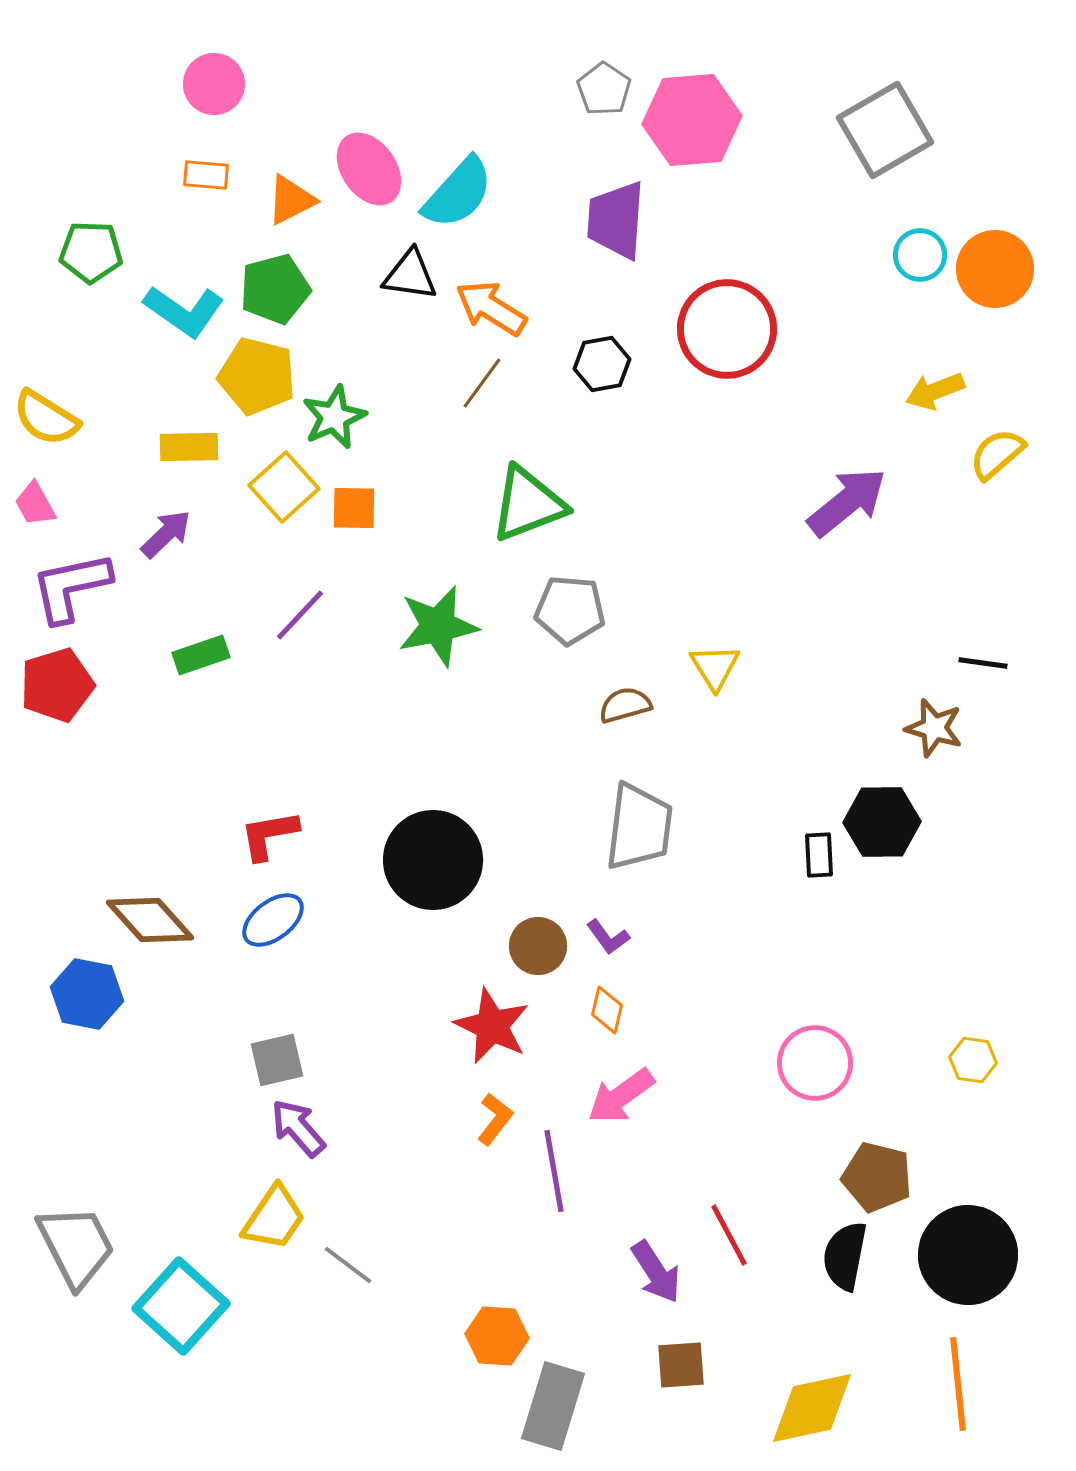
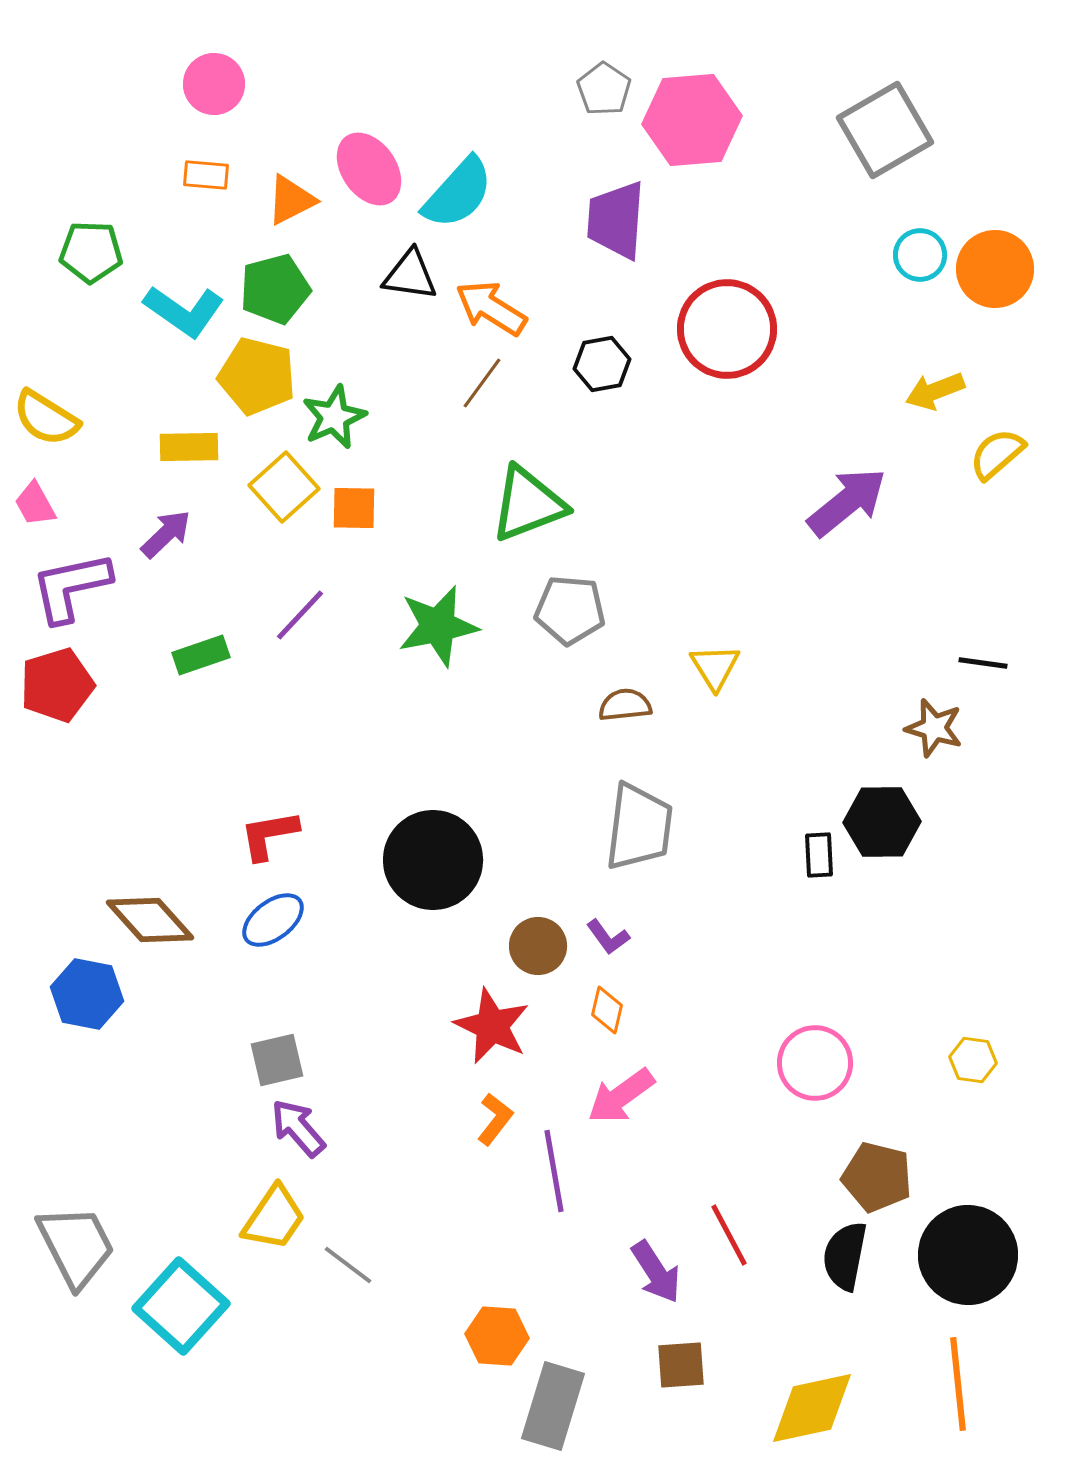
brown semicircle at (625, 705): rotated 10 degrees clockwise
